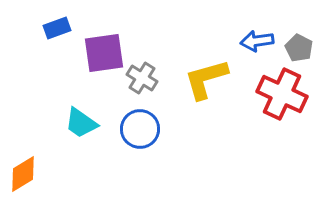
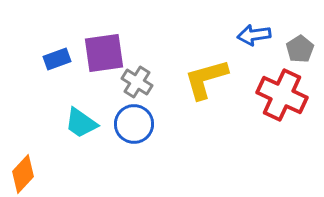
blue rectangle: moved 31 px down
blue arrow: moved 3 px left, 6 px up
gray pentagon: moved 1 px right, 1 px down; rotated 12 degrees clockwise
gray cross: moved 5 px left, 4 px down
red cross: moved 1 px down
blue circle: moved 6 px left, 5 px up
orange diamond: rotated 15 degrees counterclockwise
